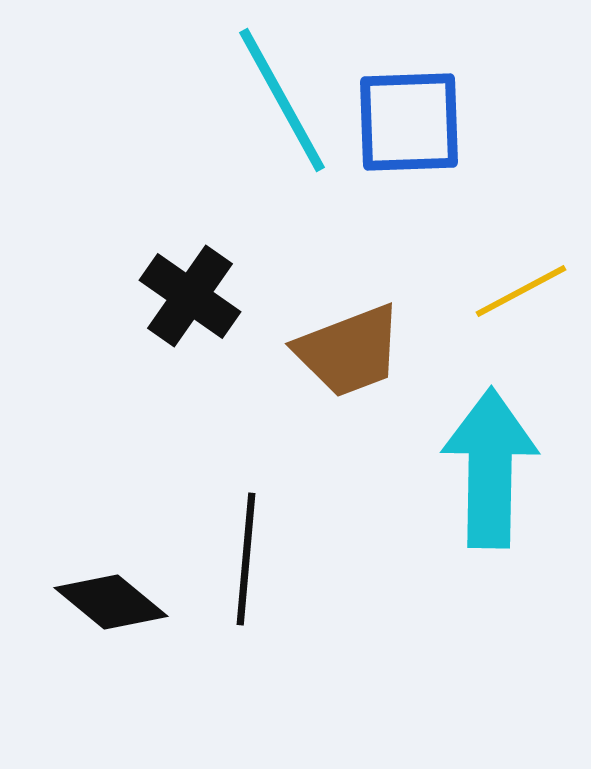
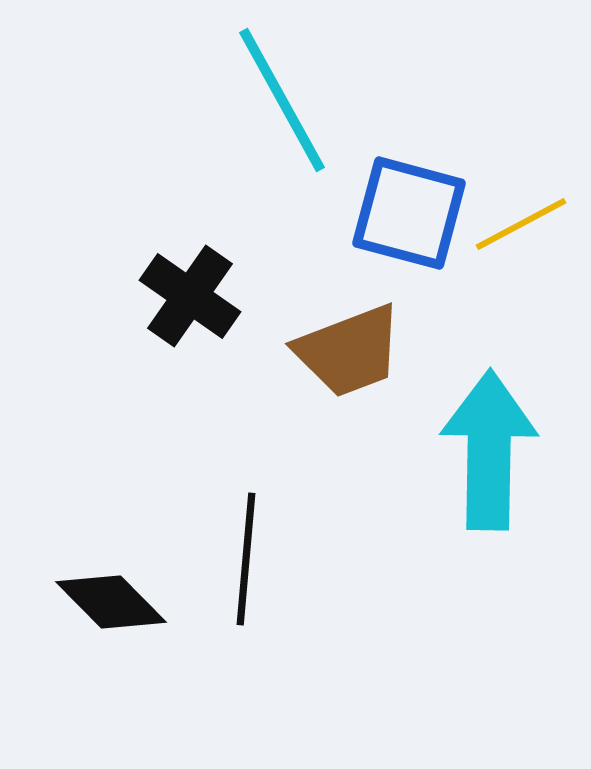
blue square: moved 91 px down; rotated 17 degrees clockwise
yellow line: moved 67 px up
cyan arrow: moved 1 px left, 18 px up
black diamond: rotated 6 degrees clockwise
